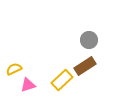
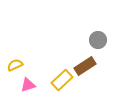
gray circle: moved 9 px right
yellow semicircle: moved 1 px right, 4 px up
